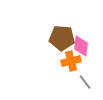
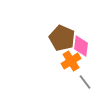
brown pentagon: rotated 20 degrees clockwise
orange cross: rotated 18 degrees counterclockwise
